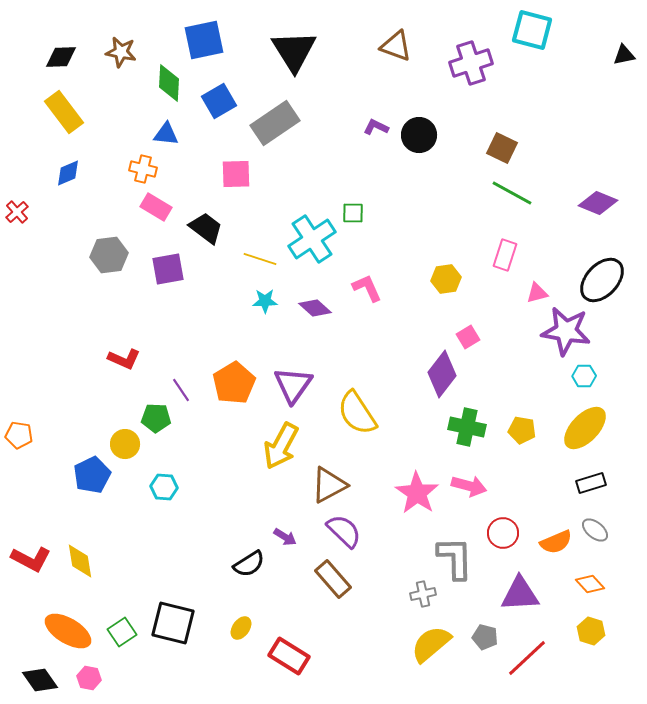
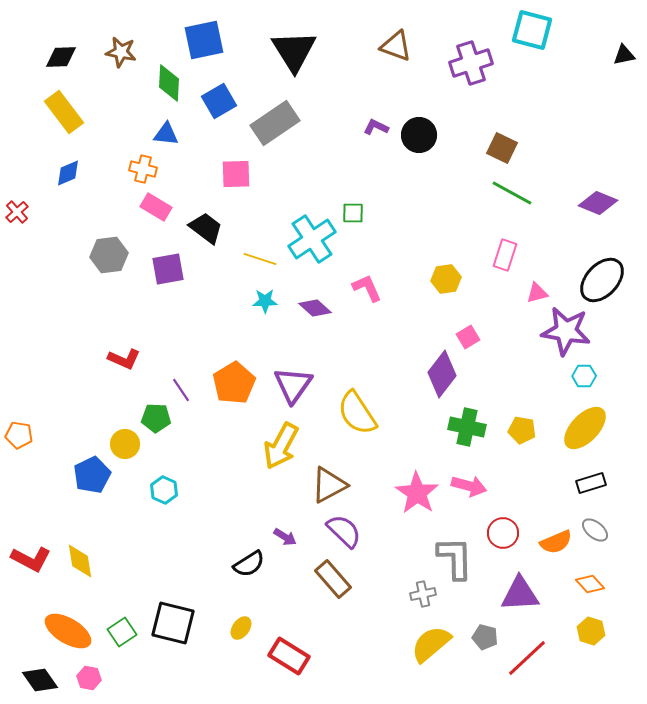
cyan hexagon at (164, 487): moved 3 px down; rotated 20 degrees clockwise
